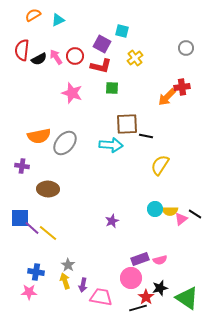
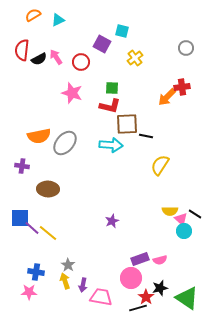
red circle at (75, 56): moved 6 px right, 6 px down
red L-shape at (101, 66): moved 9 px right, 40 px down
cyan circle at (155, 209): moved 29 px right, 22 px down
pink triangle at (181, 219): rotated 40 degrees counterclockwise
